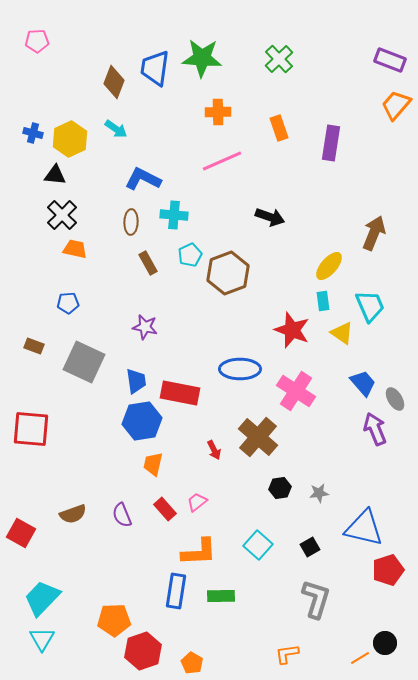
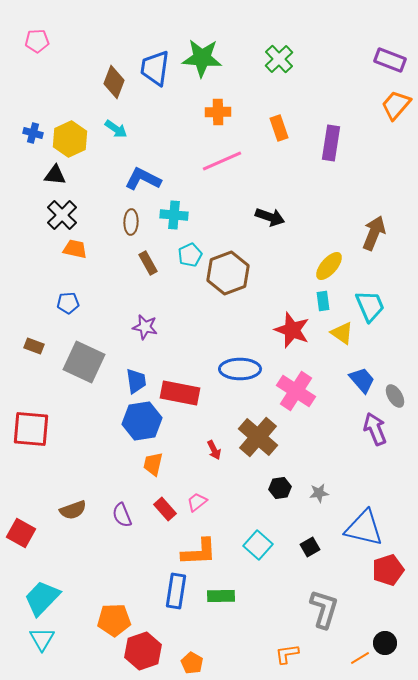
blue trapezoid at (363, 383): moved 1 px left, 3 px up
gray ellipse at (395, 399): moved 3 px up
brown semicircle at (73, 514): moved 4 px up
gray L-shape at (316, 599): moved 8 px right, 10 px down
